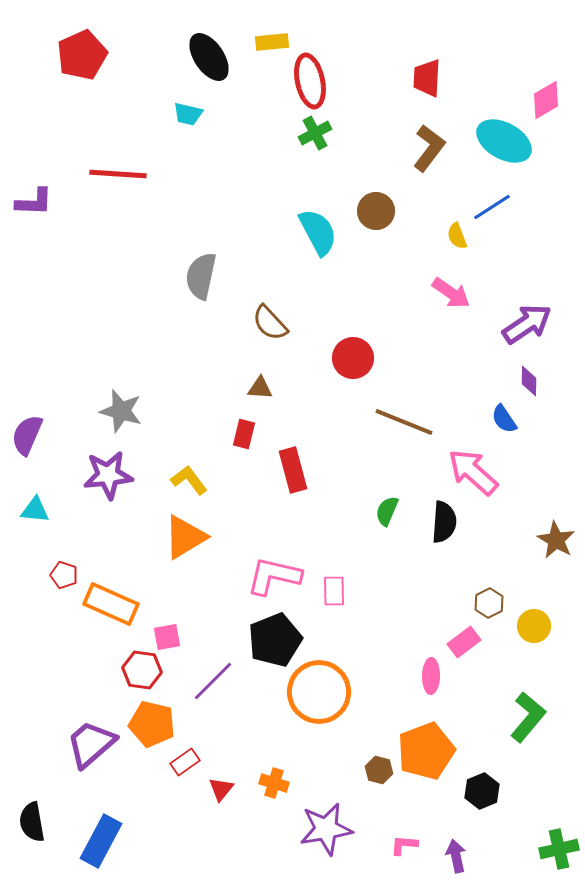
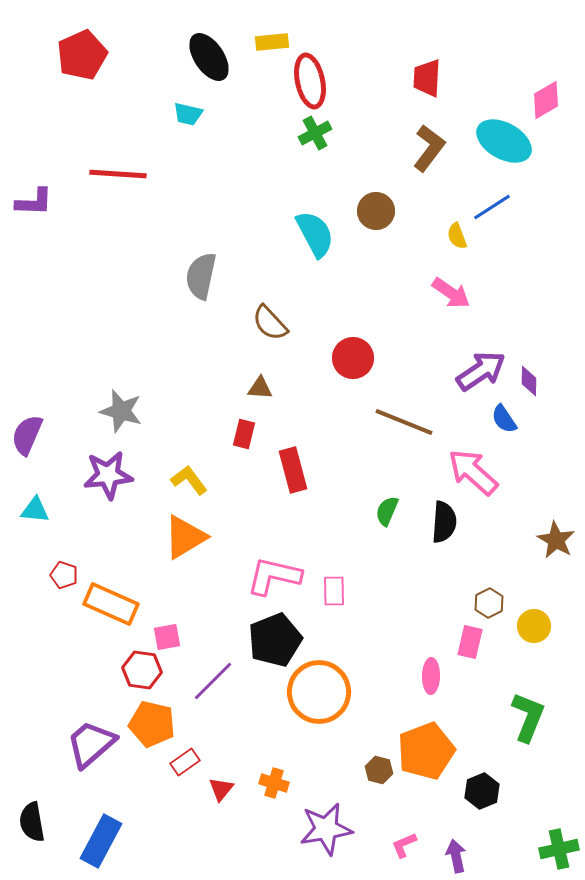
cyan semicircle at (318, 232): moved 3 px left, 2 px down
purple arrow at (527, 324): moved 46 px left, 47 px down
pink rectangle at (464, 642): moved 6 px right; rotated 40 degrees counterclockwise
green L-shape at (528, 717): rotated 18 degrees counterclockwise
pink L-shape at (404, 845): rotated 28 degrees counterclockwise
